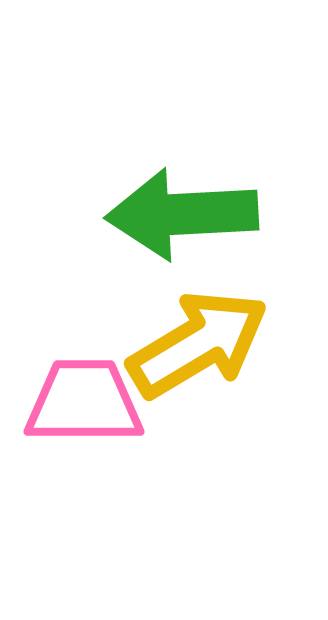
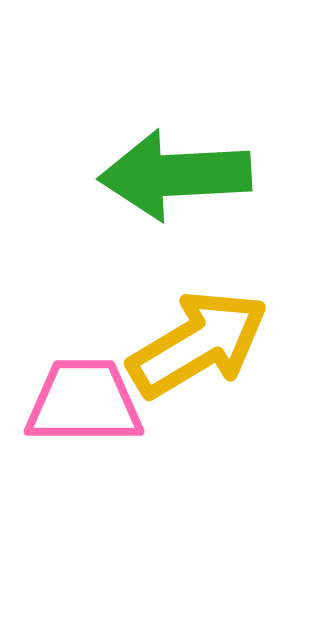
green arrow: moved 7 px left, 39 px up
